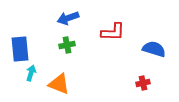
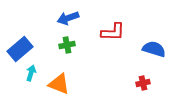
blue rectangle: rotated 55 degrees clockwise
